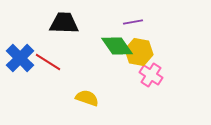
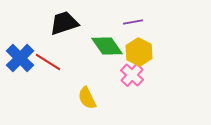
black trapezoid: rotated 20 degrees counterclockwise
green diamond: moved 10 px left
yellow hexagon: rotated 16 degrees clockwise
pink cross: moved 19 px left; rotated 10 degrees clockwise
yellow semicircle: rotated 135 degrees counterclockwise
